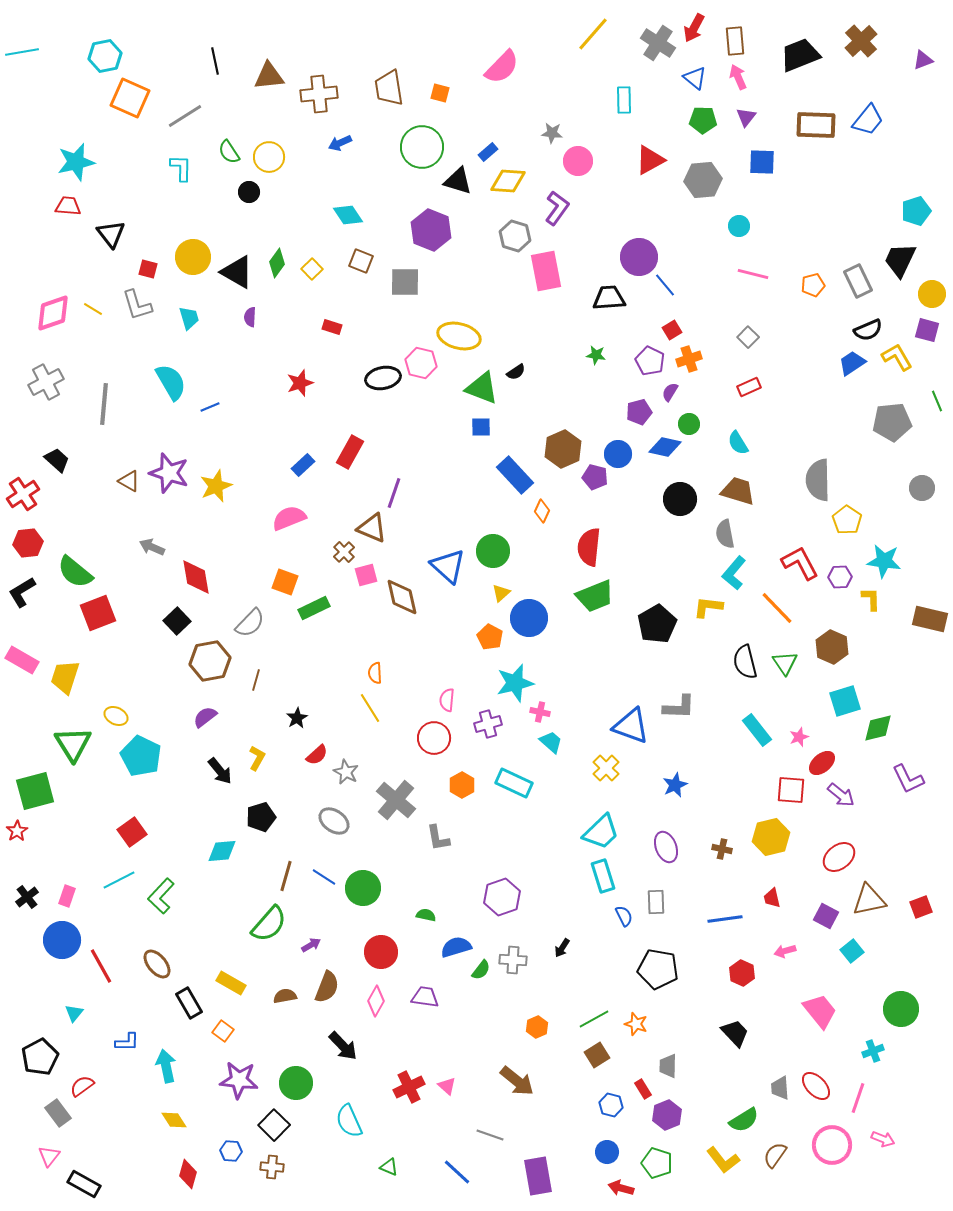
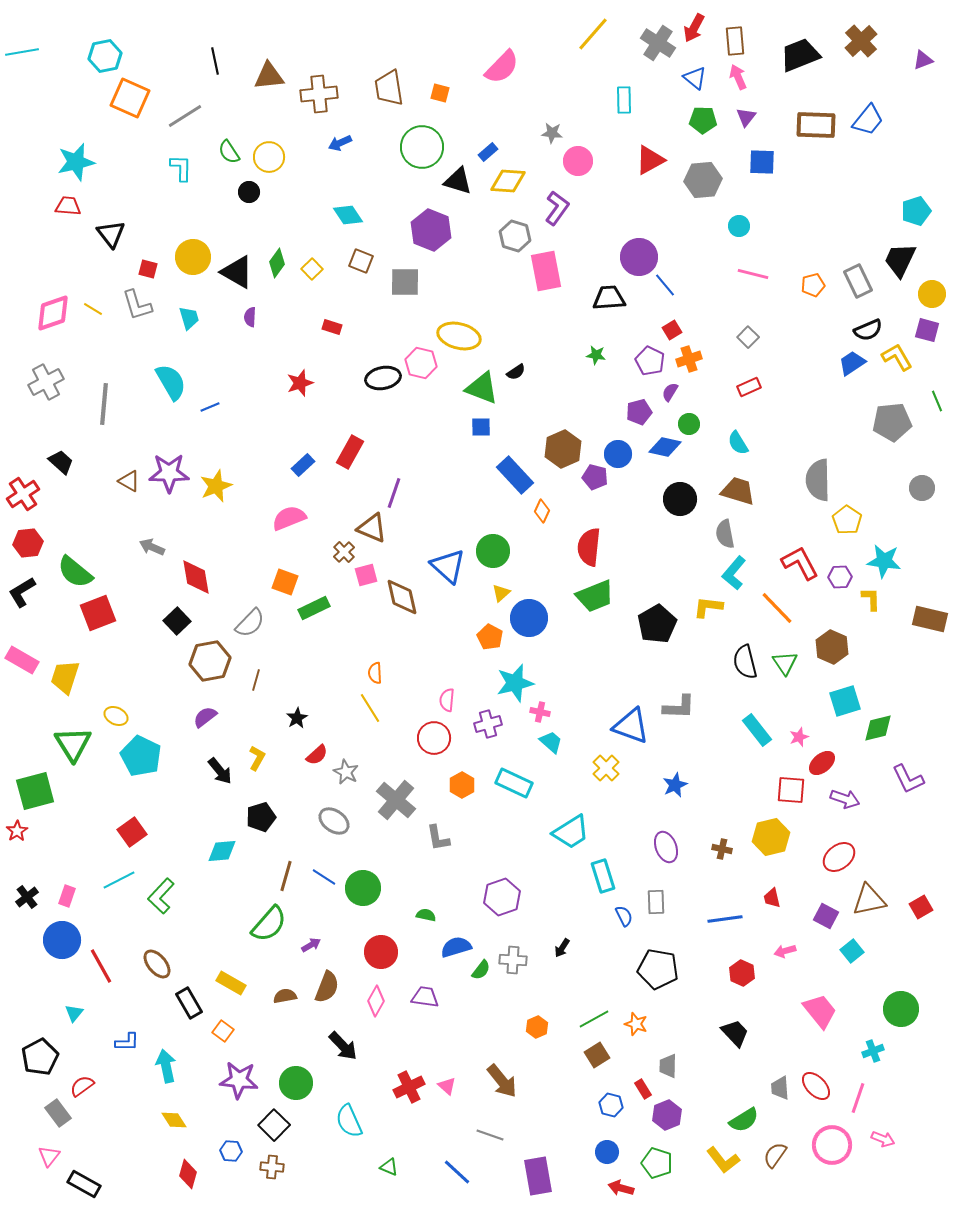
black trapezoid at (57, 460): moved 4 px right, 2 px down
purple star at (169, 473): rotated 18 degrees counterclockwise
purple arrow at (841, 795): moved 4 px right, 4 px down; rotated 20 degrees counterclockwise
cyan trapezoid at (601, 832): moved 30 px left; rotated 12 degrees clockwise
red square at (921, 907): rotated 10 degrees counterclockwise
brown arrow at (517, 1081): moved 15 px left; rotated 12 degrees clockwise
